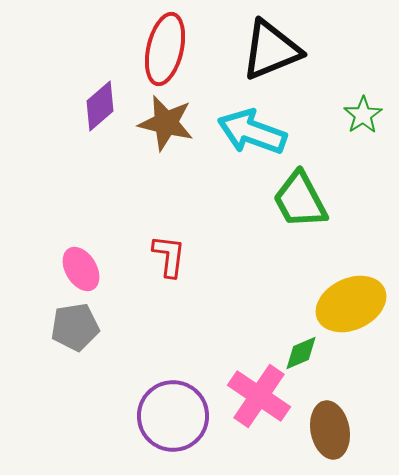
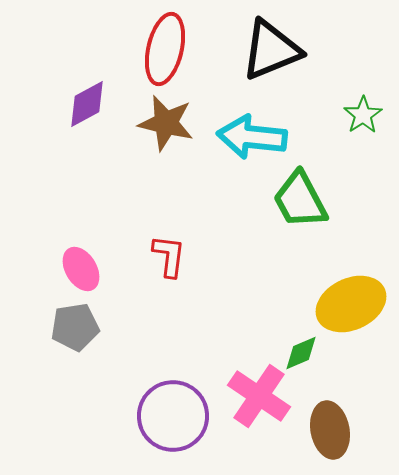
purple diamond: moved 13 px left, 2 px up; rotated 12 degrees clockwise
cyan arrow: moved 5 px down; rotated 14 degrees counterclockwise
